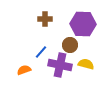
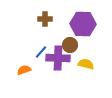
purple cross: moved 2 px left, 7 px up; rotated 10 degrees counterclockwise
